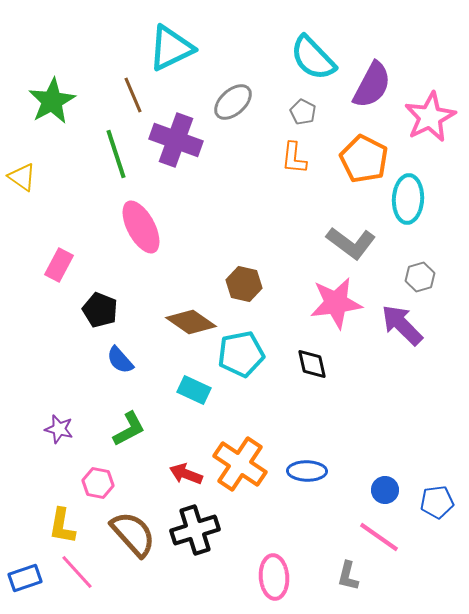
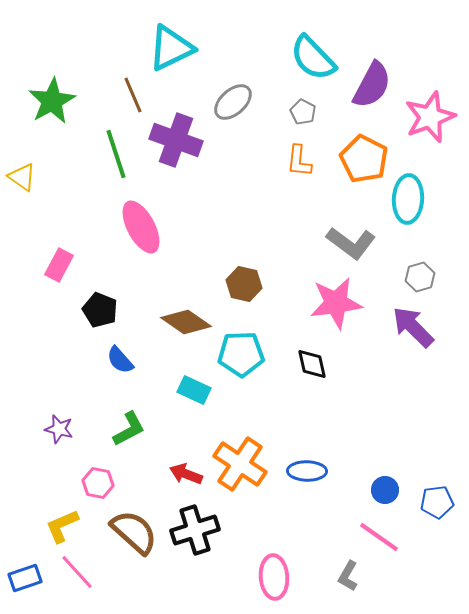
pink star at (430, 117): rotated 6 degrees clockwise
orange L-shape at (294, 158): moved 5 px right, 3 px down
brown diamond at (191, 322): moved 5 px left
purple arrow at (402, 325): moved 11 px right, 2 px down
cyan pentagon at (241, 354): rotated 9 degrees clockwise
yellow L-shape at (62, 526): rotated 57 degrees clockwise
brown semicircle at (133, 534): moved 1 px right, 2 px up; rotated 6 degrees counterclockwise
gray L-shape at (348, 576): rotated 16 degrees clockwise
